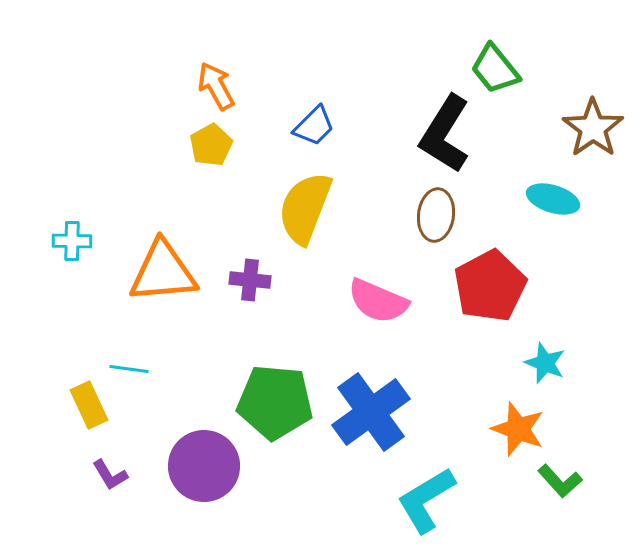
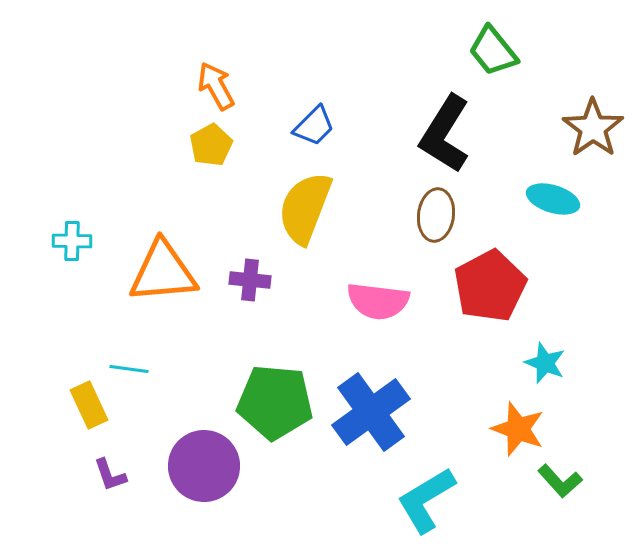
green trapezoid: moved 2 px left, 18 px up
pink semicircle: rotated 16 degrees counterclockwise
purple L-shape: rotated 12 degrees clockwise
